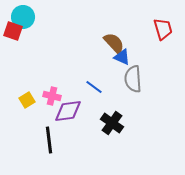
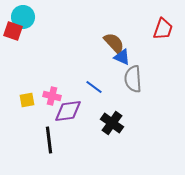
red trapezoid: rotated 35 degrees clockwise
yellow square: rotated 21 degrees clockwise
